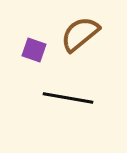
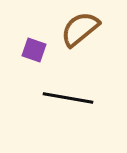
brown semicircle: moved 5 px up
